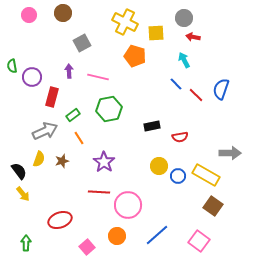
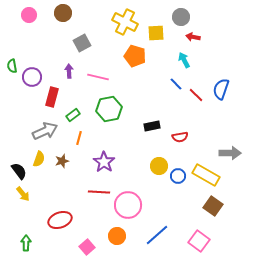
gray circle at (184, 18): moved 3 px left, 1 px up
orange line at (79, 138): rotated 48 degrees clockwise
